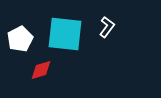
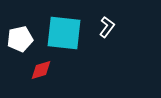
cyan square: moved 1 px left, 1 px up
white pentagon: rotated 15 degrees clockwise
